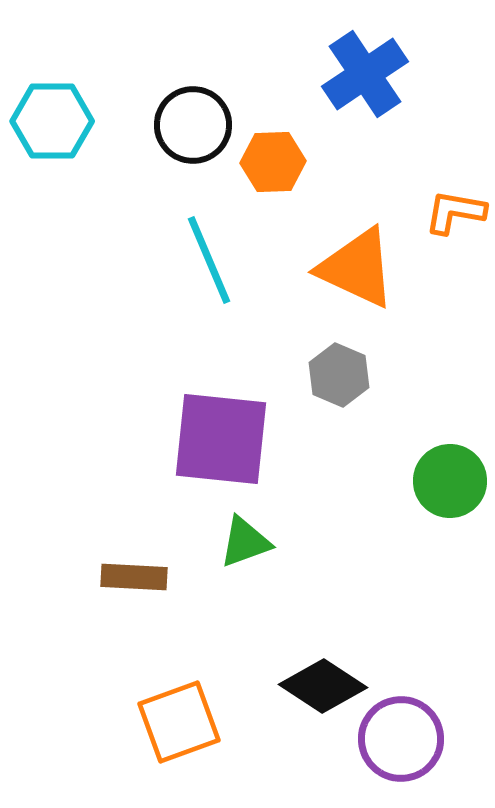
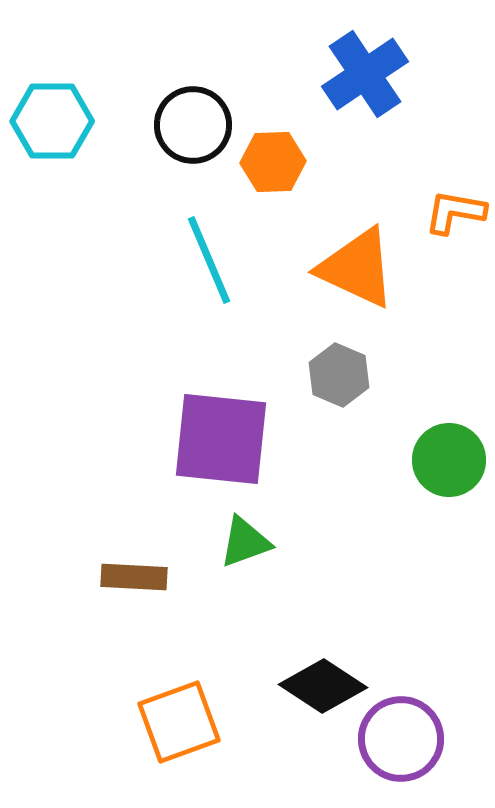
green circle: moved 1 px left, 21 px up
